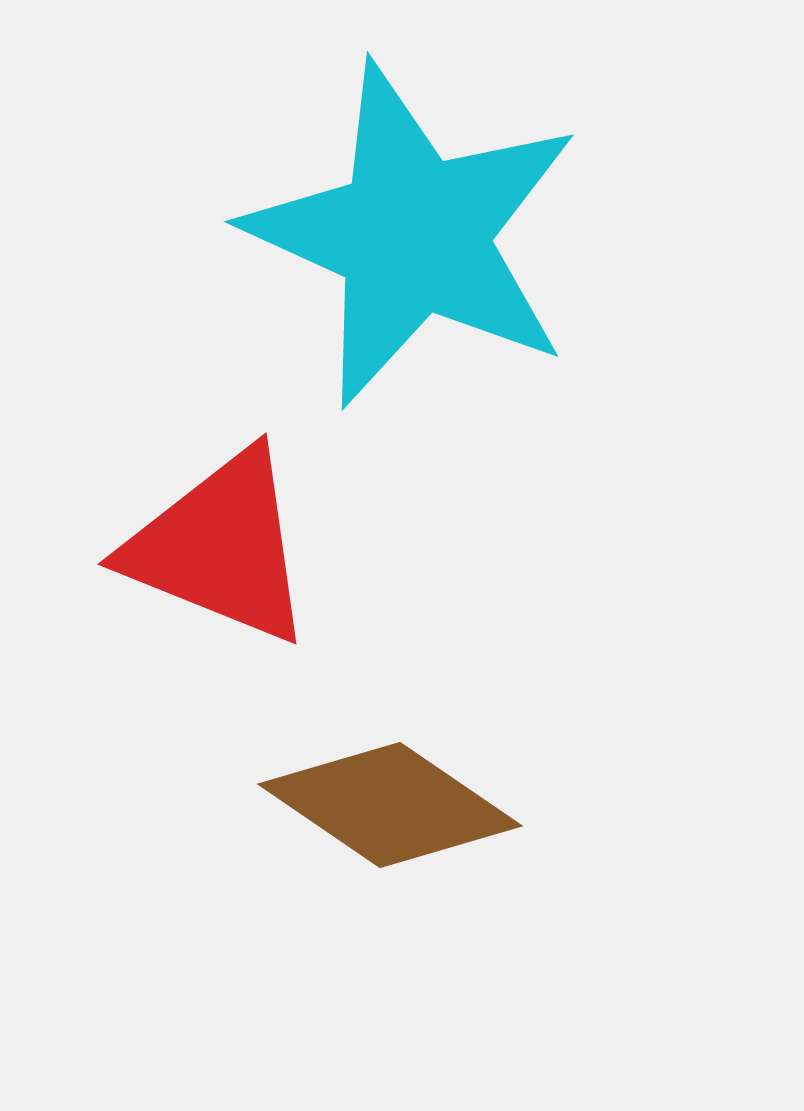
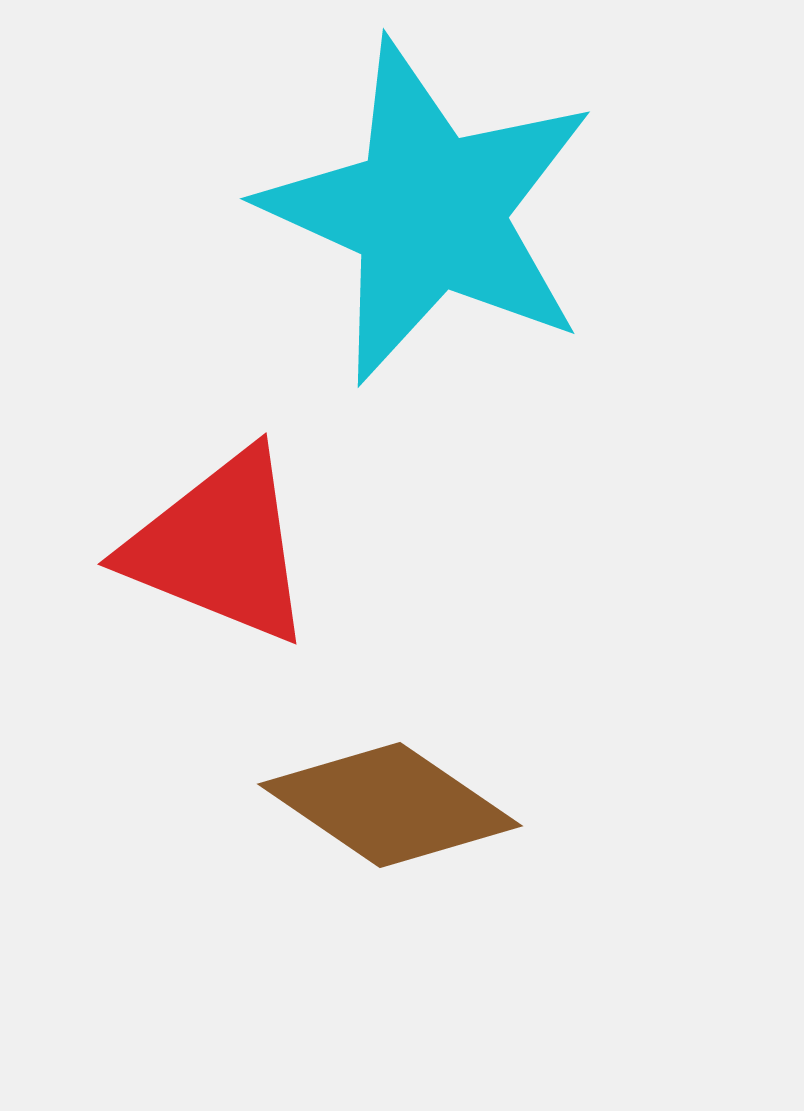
cyan star: moved 16 px right, 23 px up
